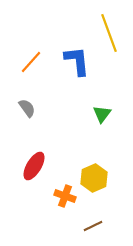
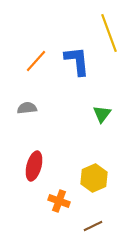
orange line: moved 5 px right, 1 px up
gray semicircle: rotated 60 degrees counterclockwise
red ellipse: rotated 16 degrees counterclockwise
orange cross: moved 6 px left, 5 px down
